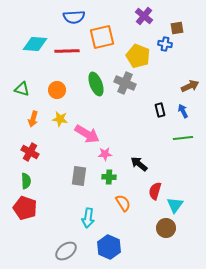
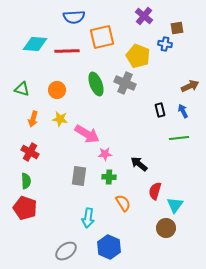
green line: moved 4 px left
